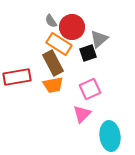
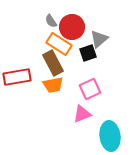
pink triangle: rotated 24 degrees clockwise
